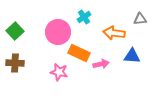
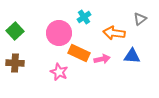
gray triangle: rotated 32 degrees counterclockwise
pink circle: moved 1 px right, 1 px down
pink arrow: moved 1 px right, 5 px up
pink star: rotated 12 degrees clockwise
